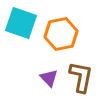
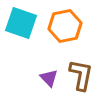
orange hexagon: moved 4 px right, 8 px up
brown L-shape: moved 2 px up
